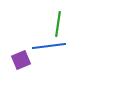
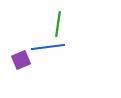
blue line: moved 1 px left, 1 px down
